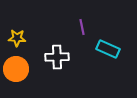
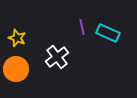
yellow star: rotated 18 degrees clockwise
cyan rectangle: moved 16 px up
white cross: rotated 35 degrees counterclockwise
